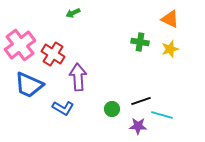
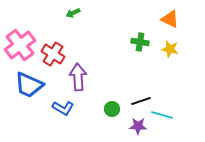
yellow star: rotated 30 degrees clockwise
